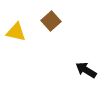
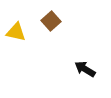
black arrow: moved 1 px left, 1 px up
